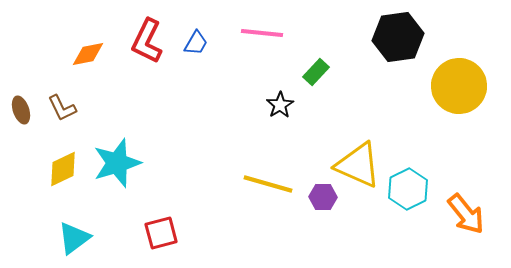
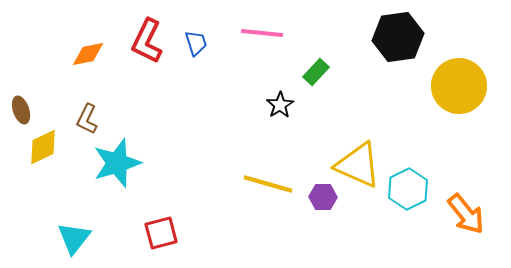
blue trapezoid: rotated 48 degrees counterclockwise
brown L-shape: moved 25 px right, 11 px down; rotated 52 degrees clockwise
yellow diamond: moved 20 px left, 22 px up
cyan triangle: rotated 15 degrees counterclockwise
